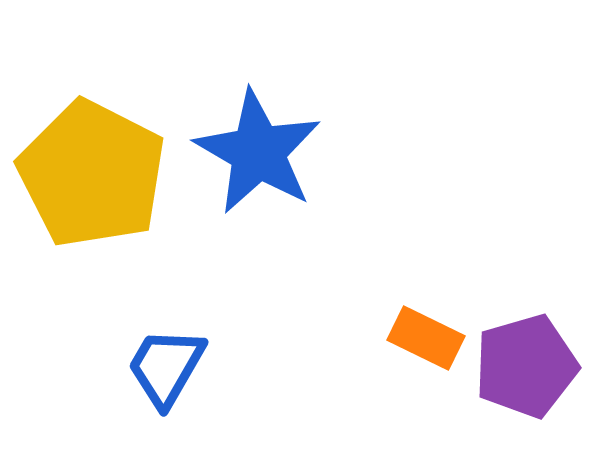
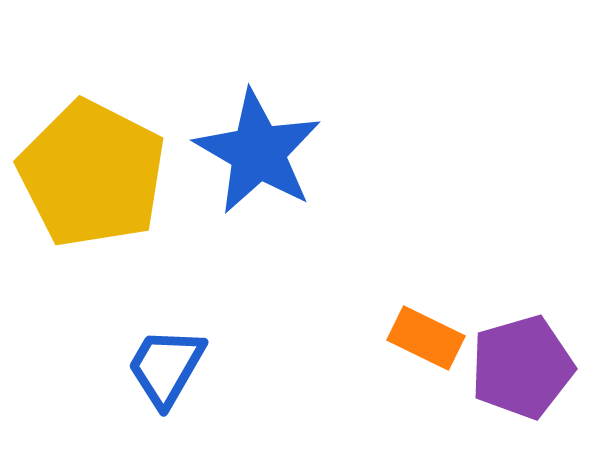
purple pentagon: moved 4 px left, 1 px down
